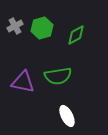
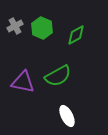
green hexagon: rotated 20 degrees counterclockwise
green semicircle: rotated 20 degrees counterclockwise
